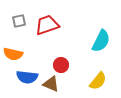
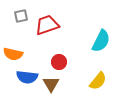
gray square: moved 2 px right, 5 px up
red circle: moved 2 px left, 3 px up
brown triangle: rotated 36 degrees clockwise
